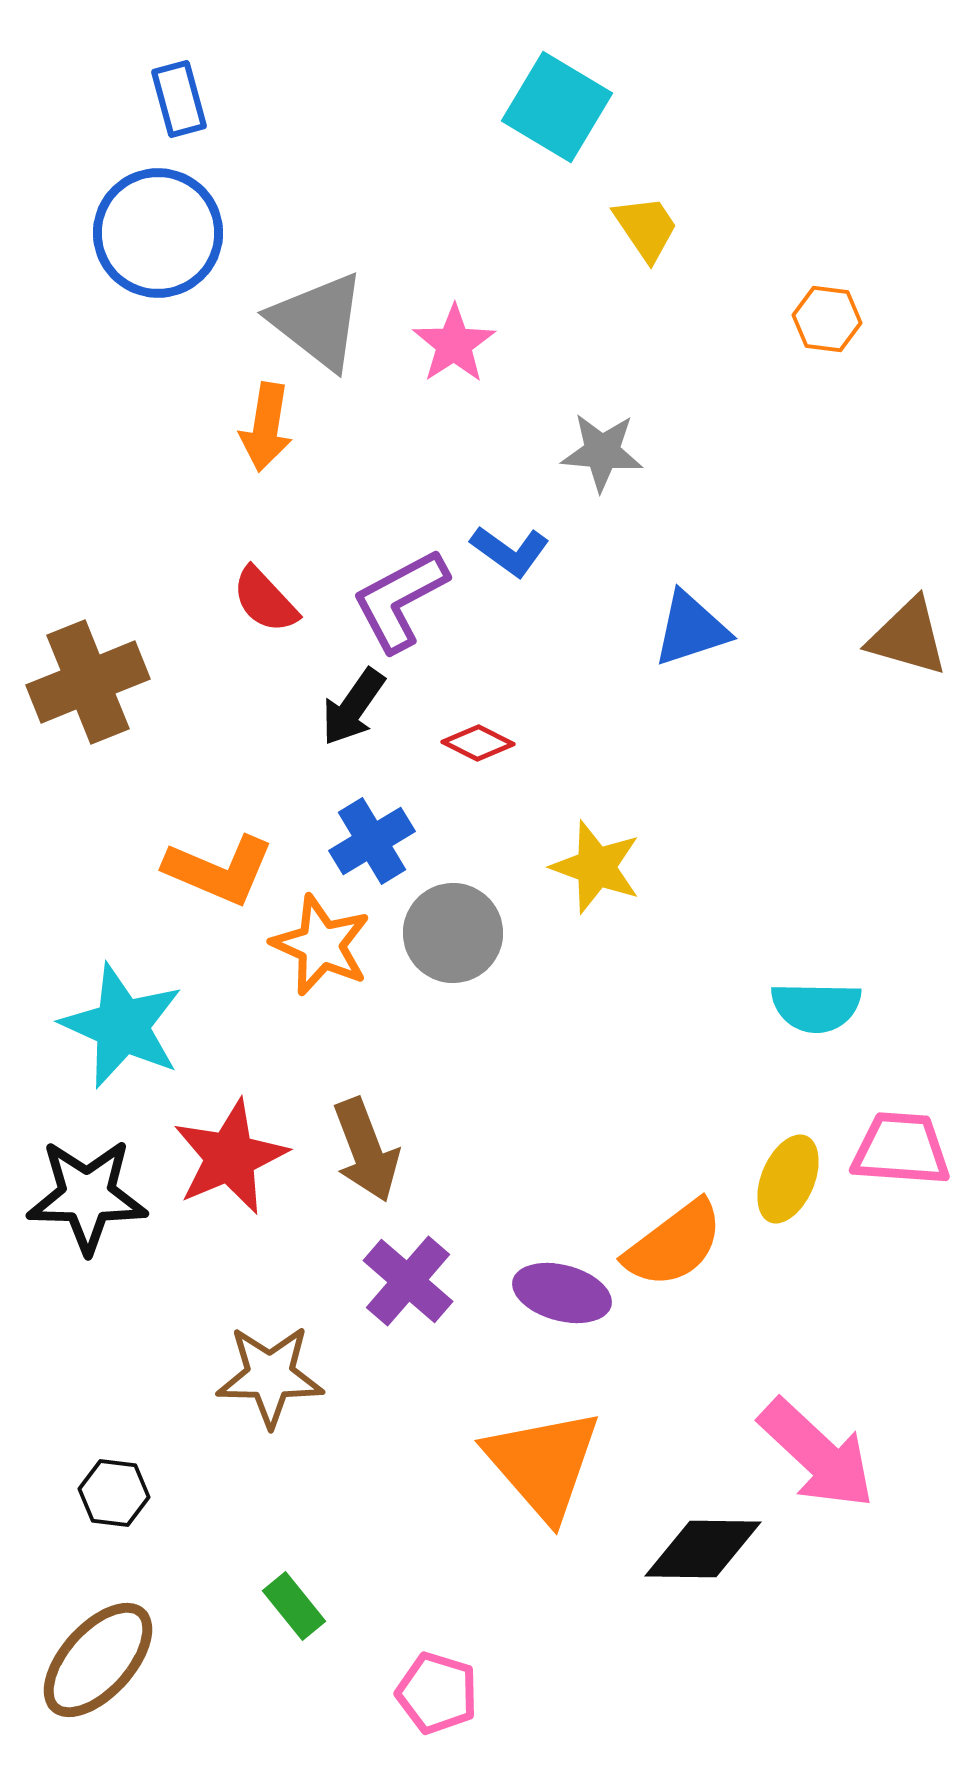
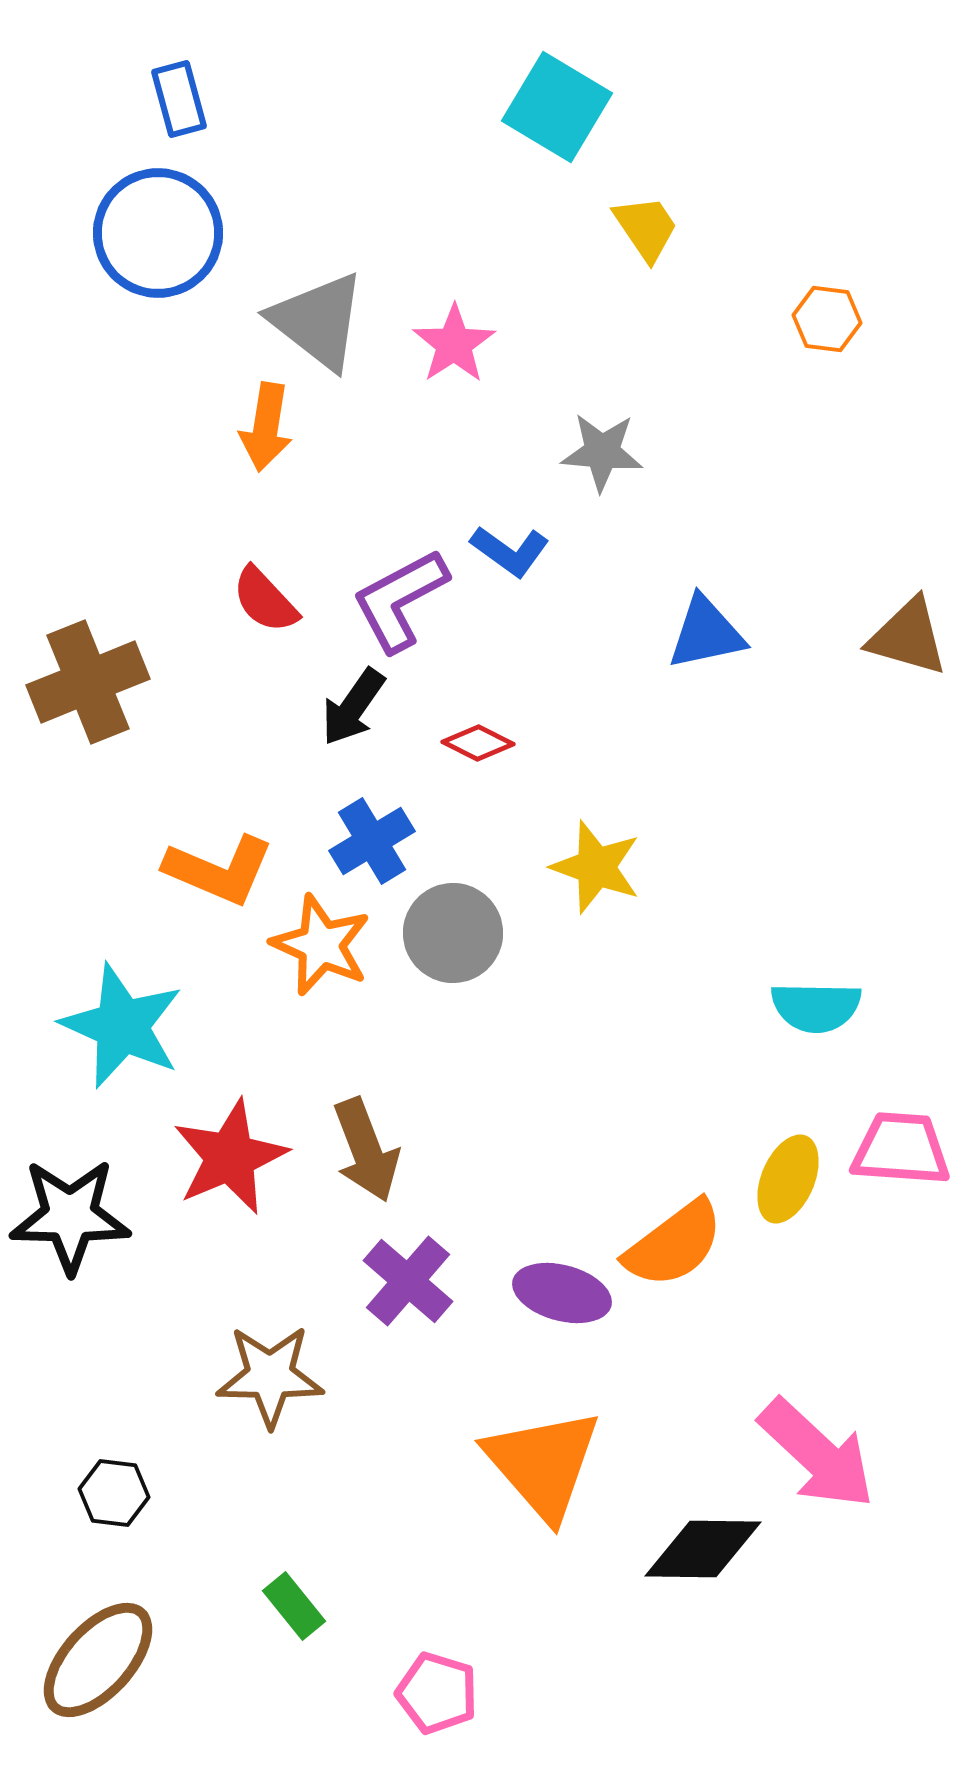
blue triangle: moved 15 px right, 4 px down; rotated 6 degrees clockwise
black star: moved 17 px left, 20 px down
